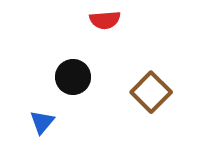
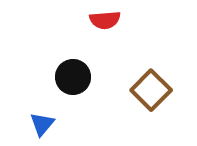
brown square: moved 2 px up
blue triangle: moved 2 px down
